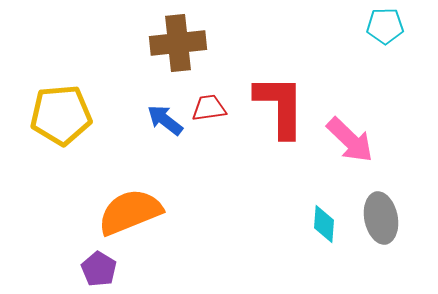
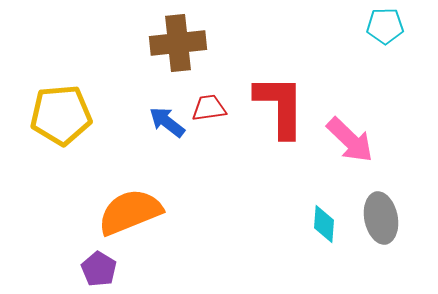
blue arrow: moved 2 px right, 2 px down
